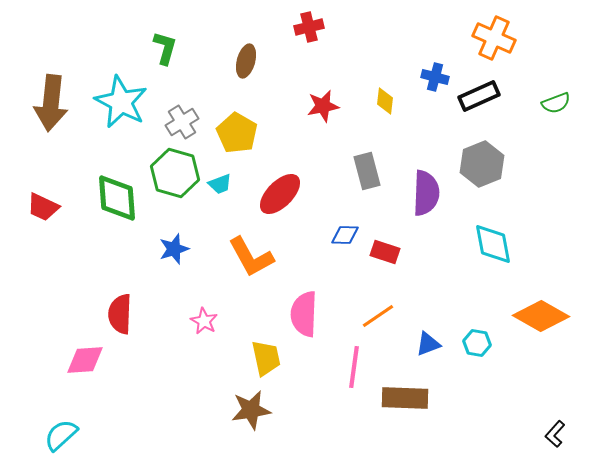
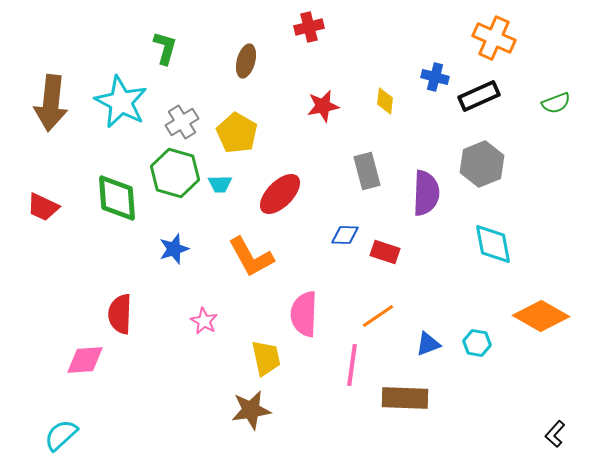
cyan trapezoid: rotated 20 degrees clockwise
pink line: moved 2 px left, 2 px up
